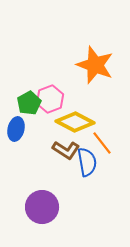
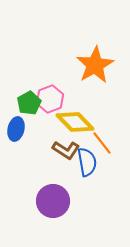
orange star: rotated 21 degrees clockwise
yellow diamond: rotated 18 degrees clockwise
purple circle: moved 11 px right, 6 px up
